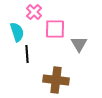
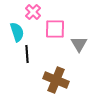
pink cross: moved 1 px left
brown cross: rotated 15 degrees clockwise
